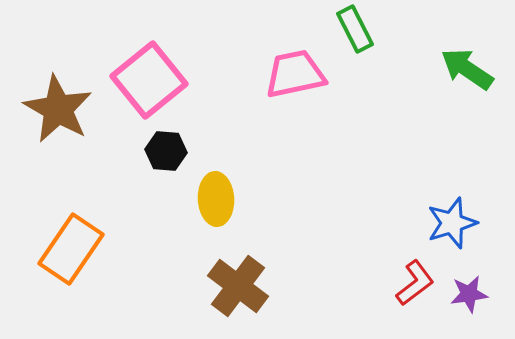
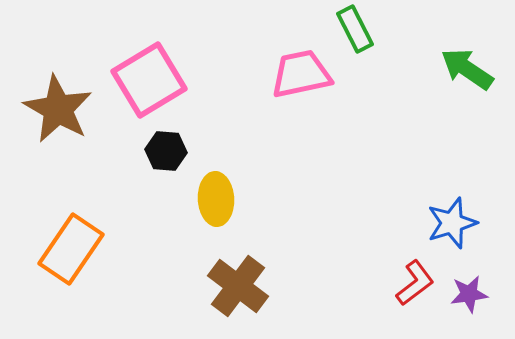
pink trapezoid: moved 6 px right
pink square: rotated 8 degrees clockwise
